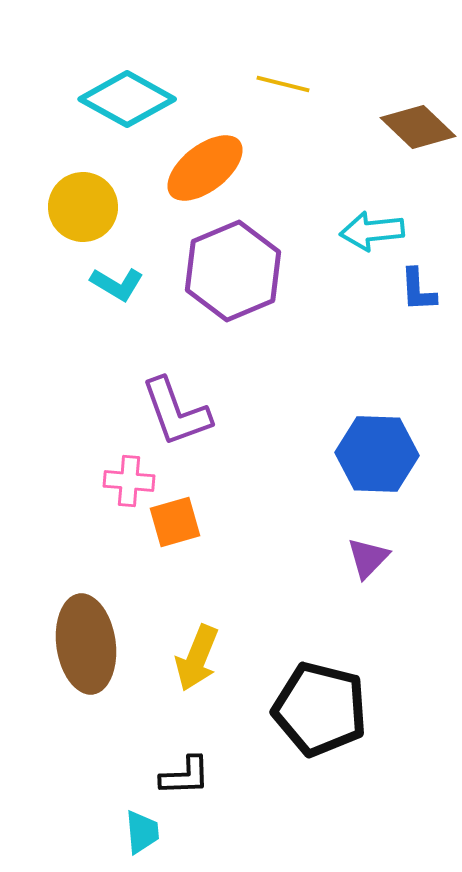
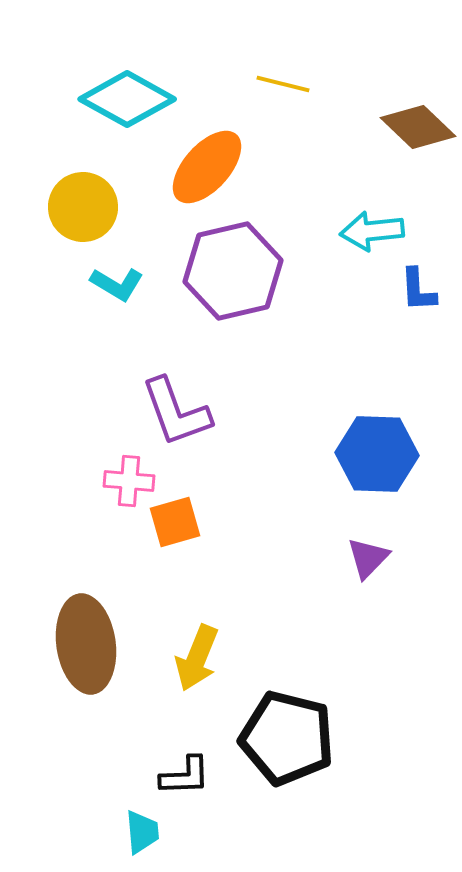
orange ellipse: moved 2 px right, 1 px up; rotated 10 degrees counterclockwise
purple hexagon: rotated 10 degrees clockwise
black pentagon: moved 33 px left, 29 px down
